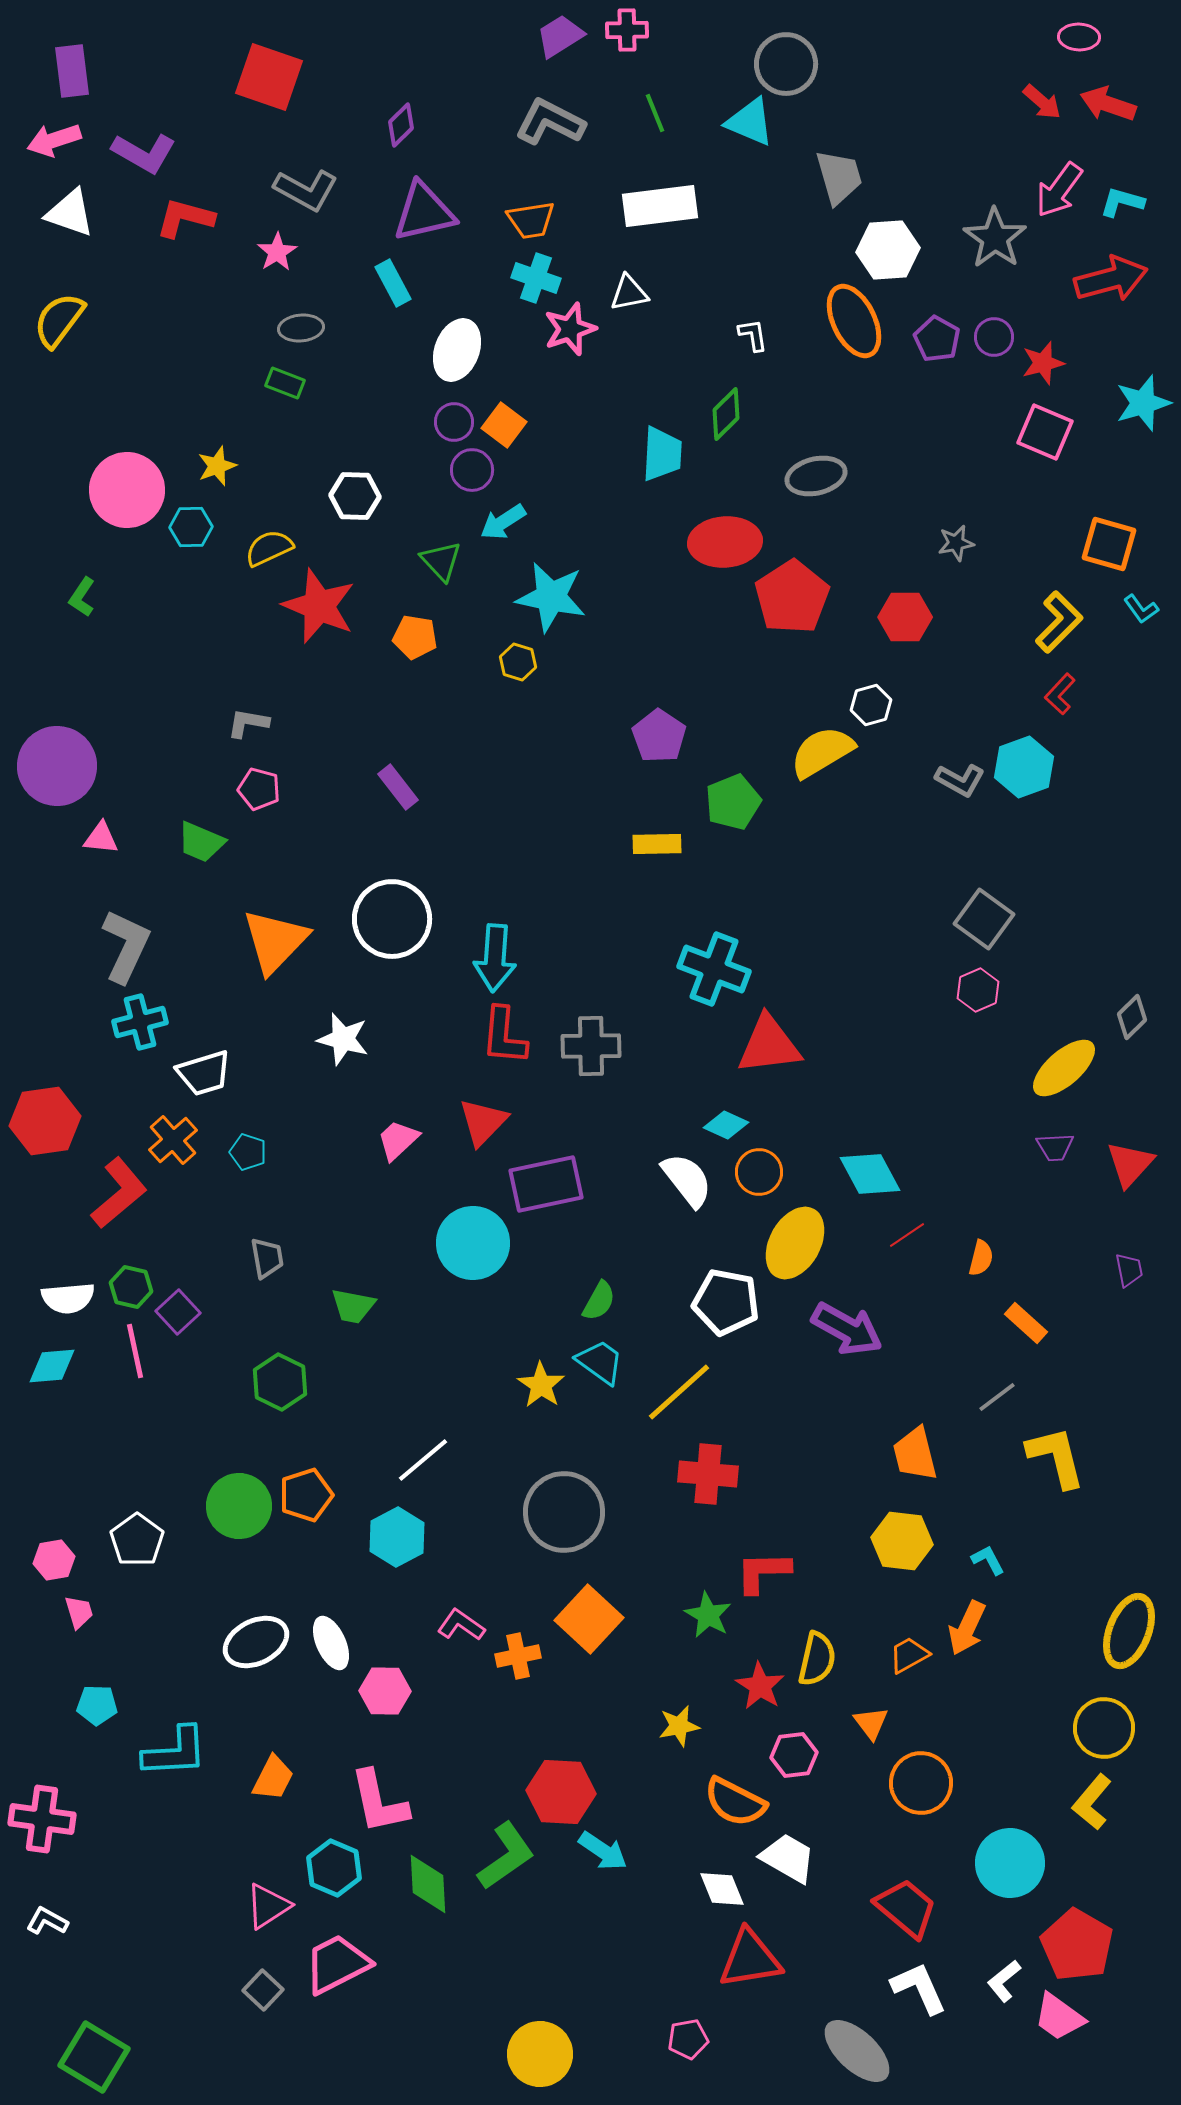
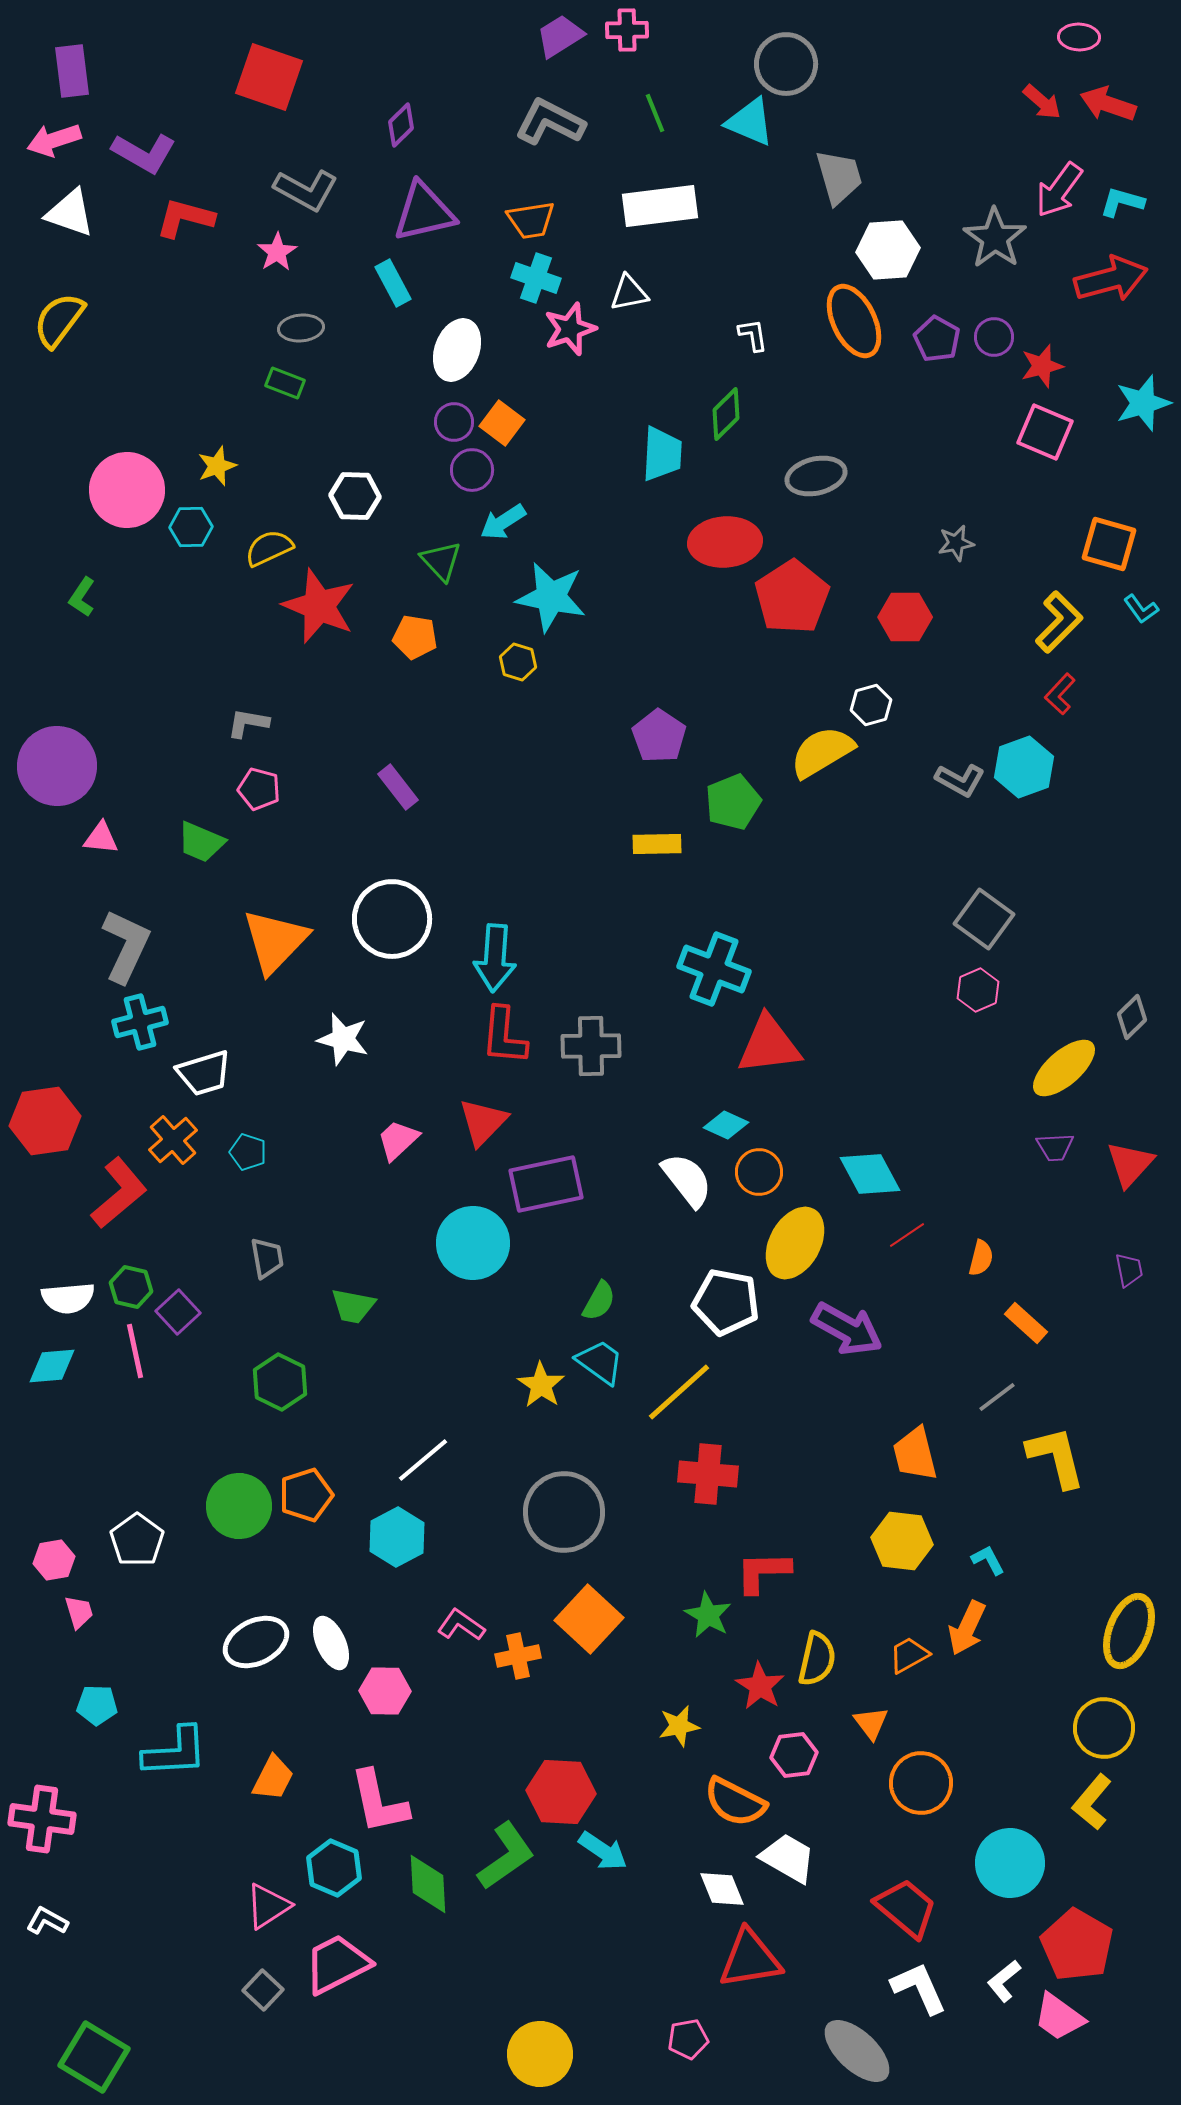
red star at (1043, 363): moved 1 px left, 3 px down
orange square at (504, 425): moved 2 px left, 2 px up
